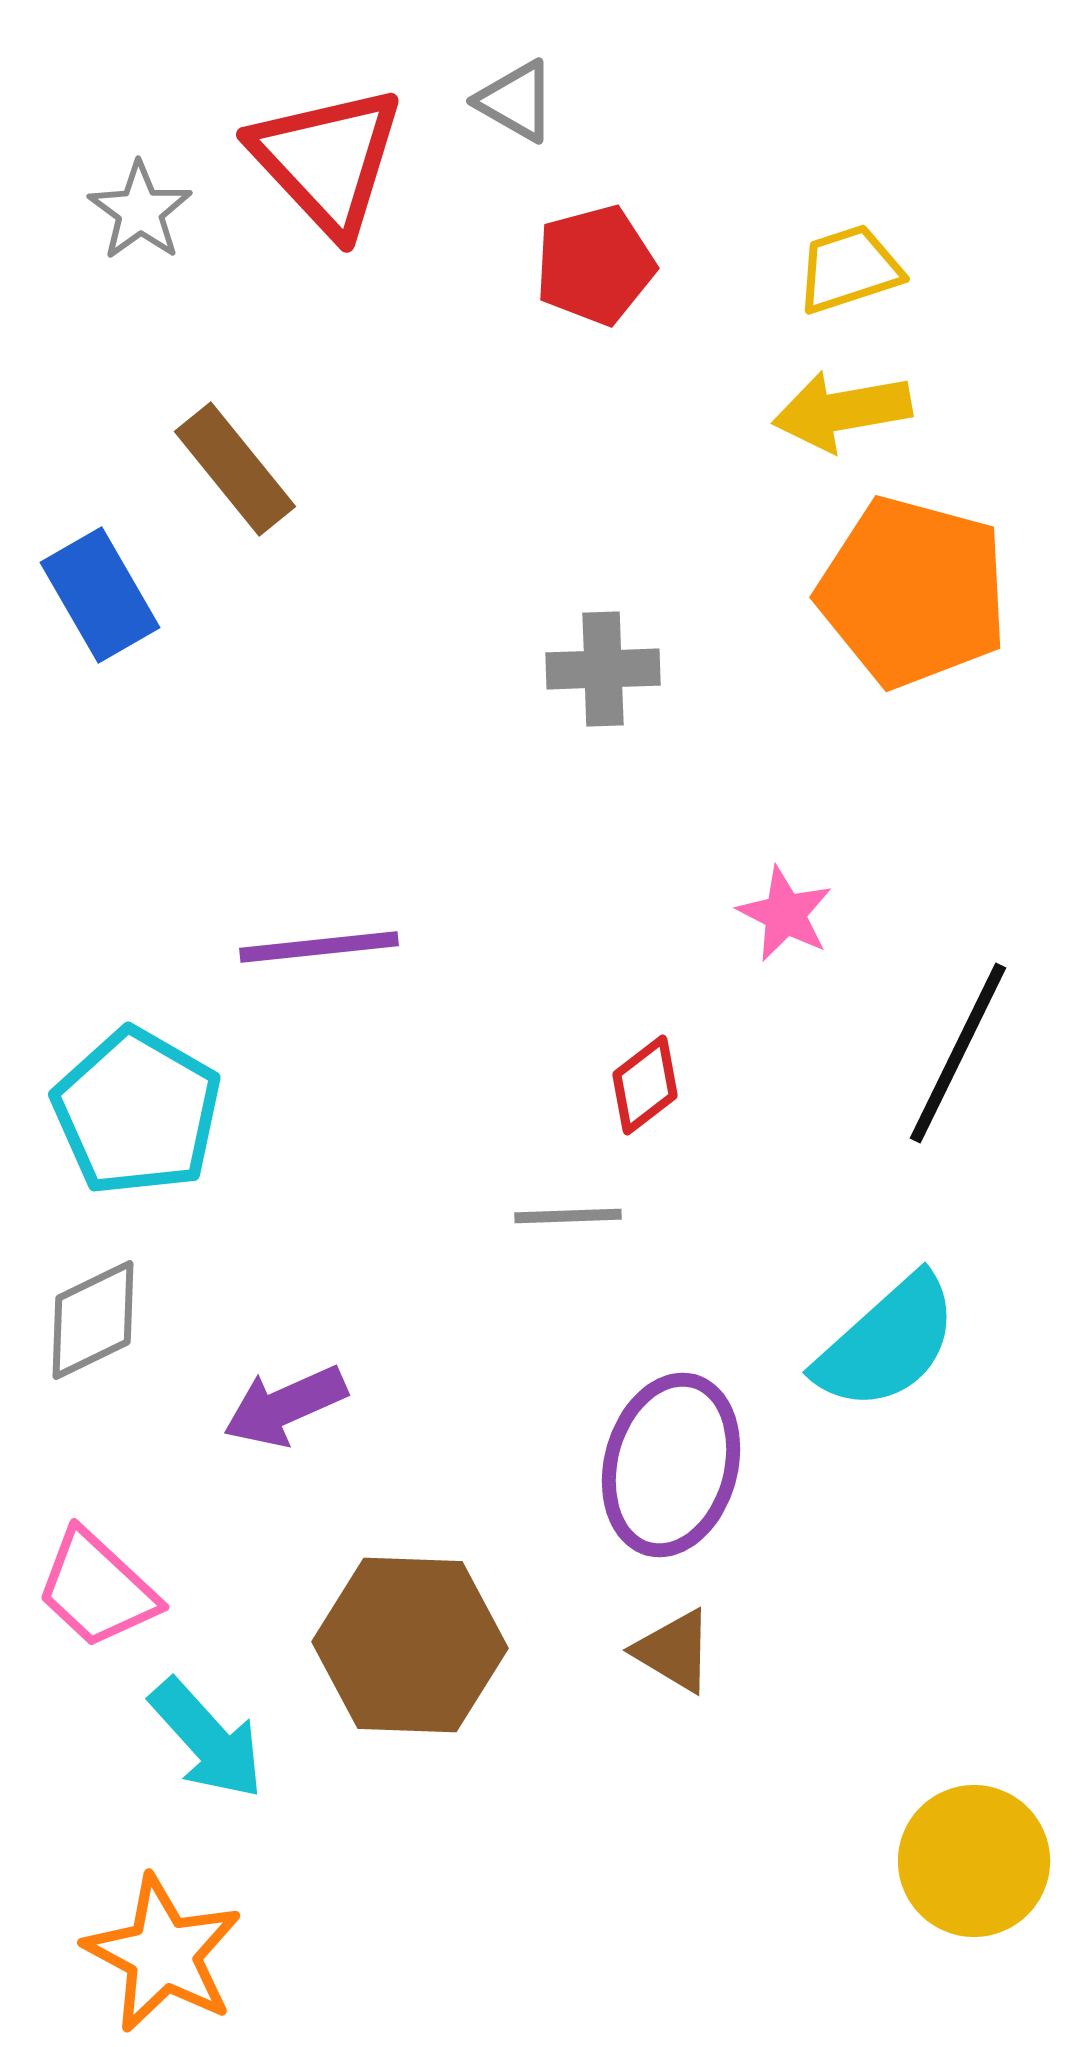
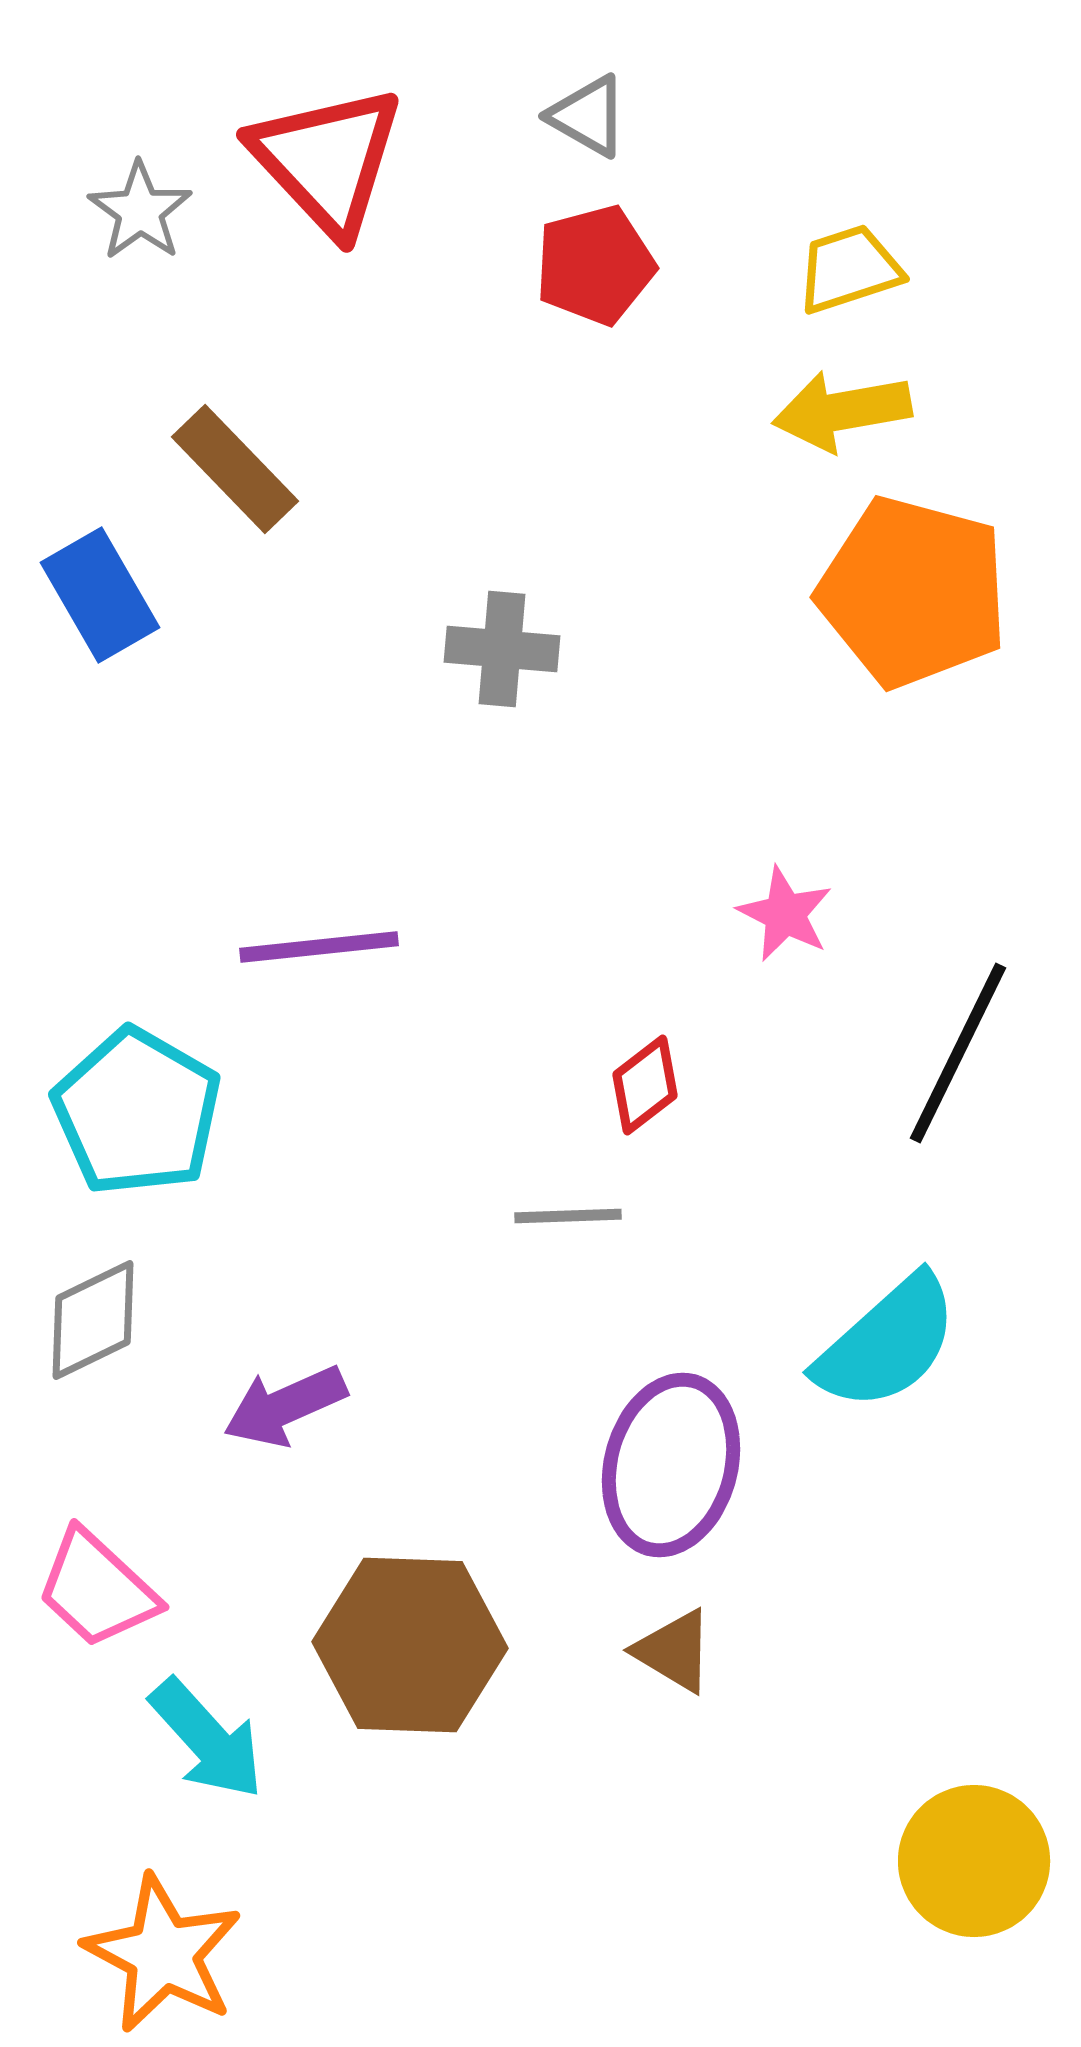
gray triangle: moved 72 px right, 15 px down
brown rectangle: rotated 5 degrees counterclockwise
gray cross: moved 101 px left, 20 px up; rotated 7 degrees clockwise
